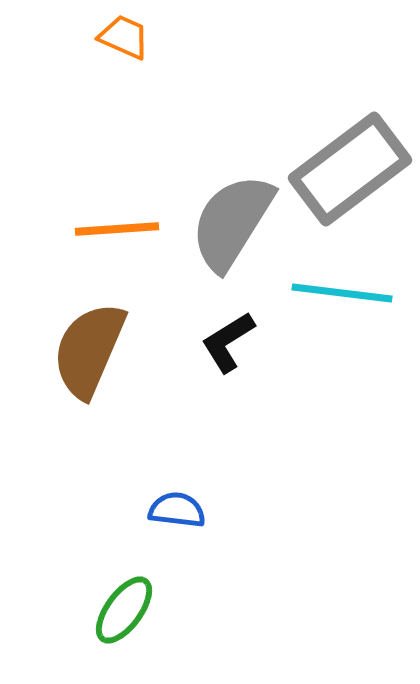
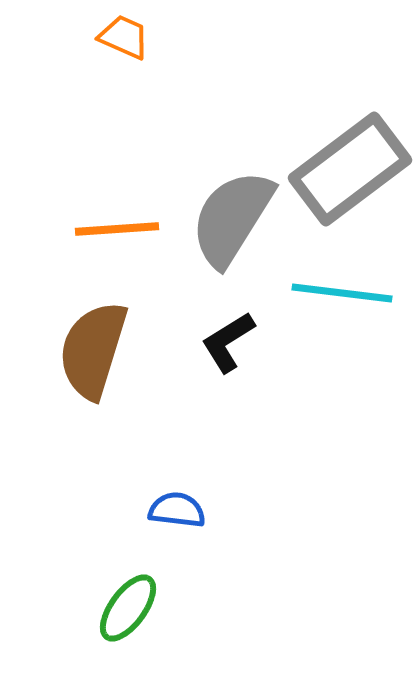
gray semicircle: moved 4 px up
brown semicircle: moved 4 px right; rotated 6 degrees counterclockwise
green ellipse: moved 4 px right, 2 px up
